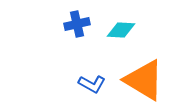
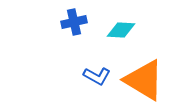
blue cross: moved 3 px left, 2 px up
blue L-shape: moved 5 px right, 8 px up
